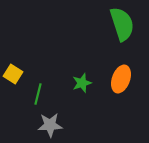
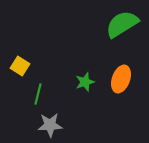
green semicircle: rotated 104 degrees counterclockwise
yellow square: moved 7 px right, 8 px up
green star: moved 3 px right, 1 px up
